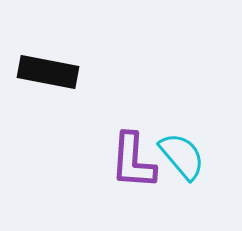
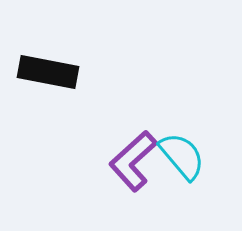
purple L-shape: rotated 44 degrees clockwise
